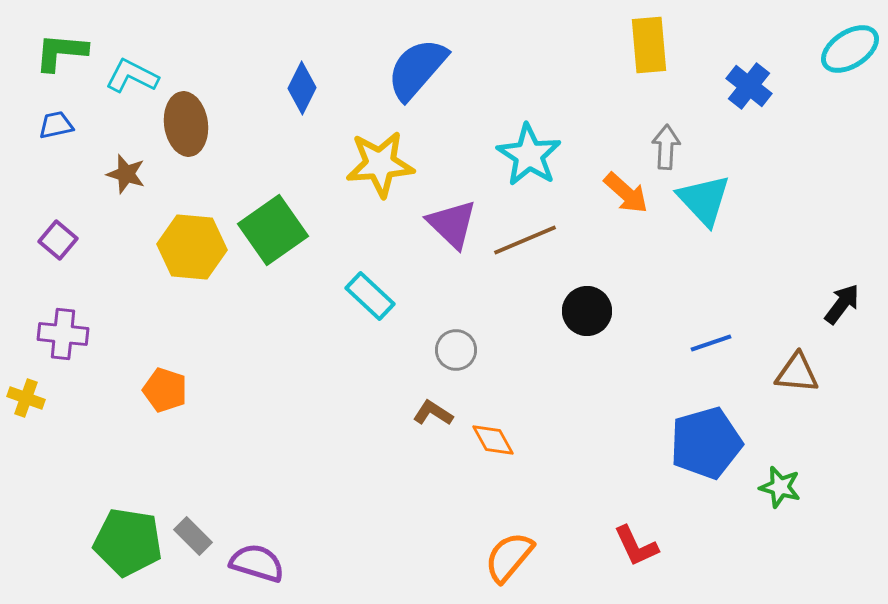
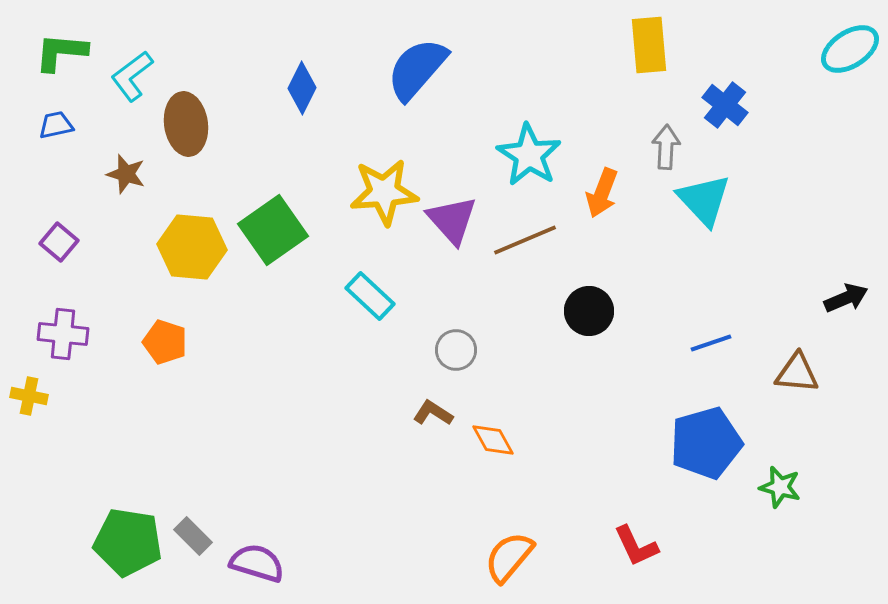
cyan L-shape: rotated 64 degrees counterclockwise
blue cross: moved 24 px left, 19 px down
yellow star: moved 4 px right, 28 px down
orange arrow: moved 24 px left; rotated 69 degrees clockwise
purple triangle: moved 4 px up; rotated 4 degrees clockwise
purple square: moved 1 px right, 2 px down
black arrow: moved 4 px right, 6 px up; rotated 30 degrees clockwise
black circle: moved 2 px right
orange pentagon: moved 48 px up
yellow cross: moved 3 px right, 2 px up; rotated 9 degrees counterclockwise
